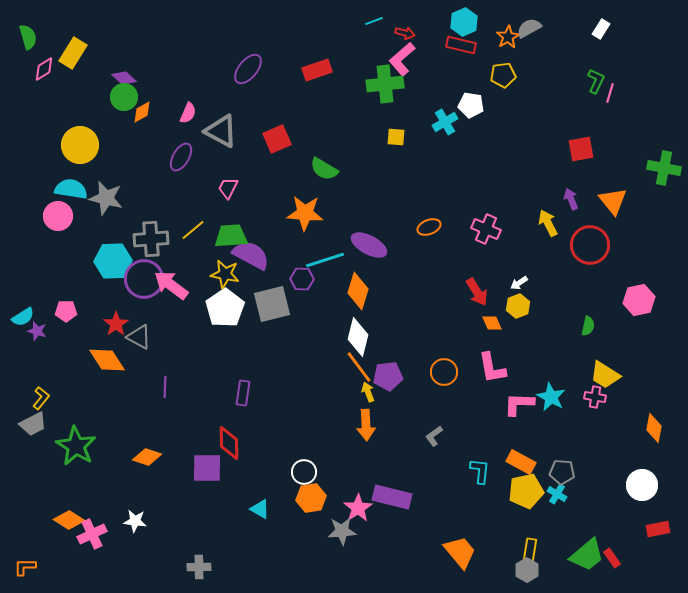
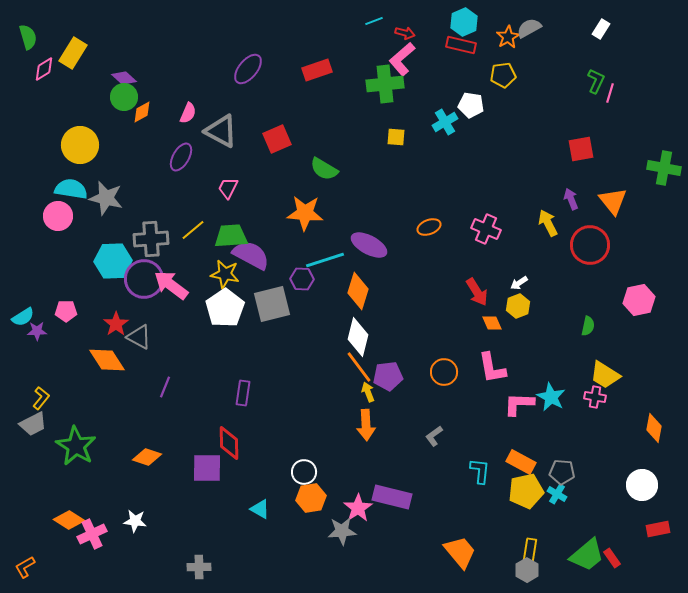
purple star at (37, 331): rotated 18 degrees counterclockwise
purple line at (165, 387): rotated 20 degrees clockwise
orange L-shape at (25, 567): rotated 30 degrees counterclockwise
